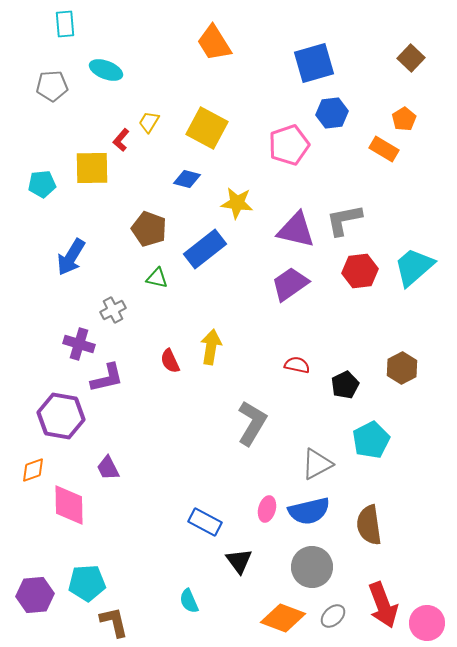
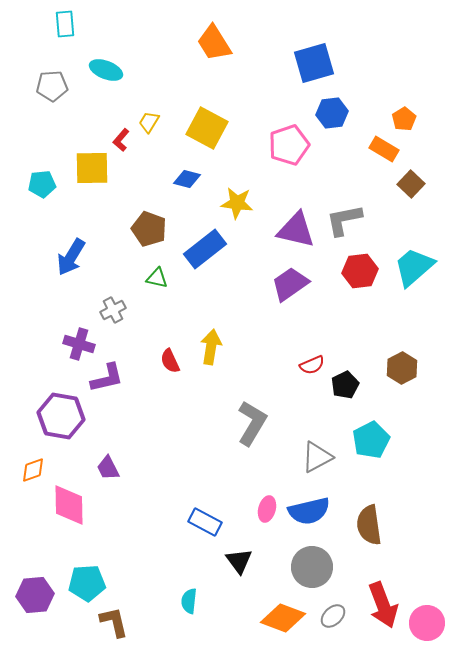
brown square at (411, 58): moved 126 px down
red semicircle at (297, 365): moved 15 px right; rotated 145 degrees clockwise
gray triangle at (317, 464): moved 7 px up
cyan semicircle at (189, 601): rotated 30 degrees clockwise
